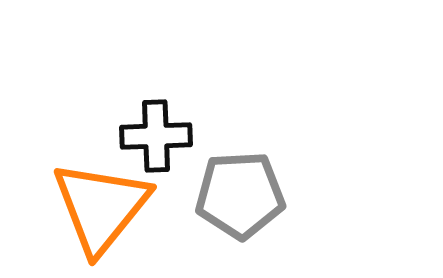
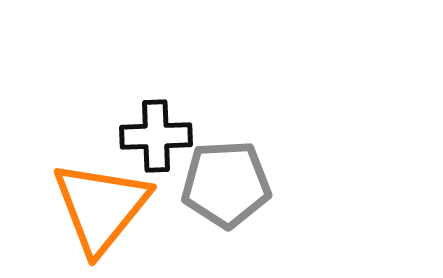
gray pentagon: moved 14 px left, 11 px up
